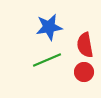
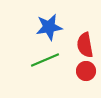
green line: moved 2 px left
red circle: moved 2 px right, 1 px up
